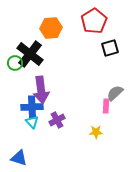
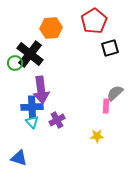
yellow star: moved 1 px right, 4 px down
